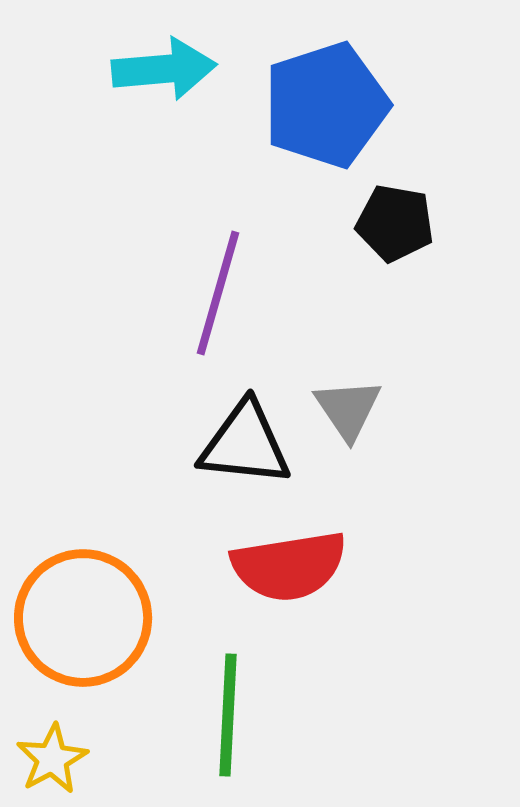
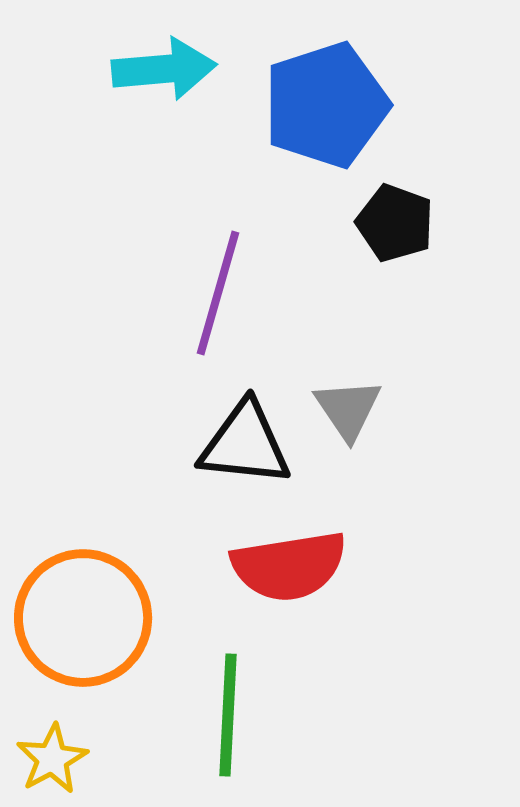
black pentagon: rotated 10 degrees clockwise
